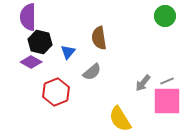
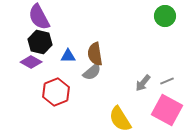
purple semicircle: moved 11 px right; rotated 28 degrees counterclockwise
brown semicircle: moved 4 px left, 16 px down
blue triangle: moved 4 px down; rotated 49 degrees clockwise
pink square: moved 9 px down; rotated 28 degrees clockwise
